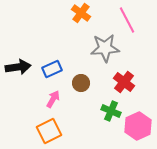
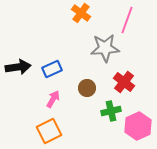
pink line: rotated 48 degrees clockwise
brown circle: moved 6 px right, 5 px down
green cross: rotated 36 degrees counterclockwise
